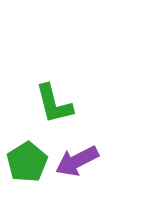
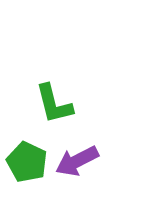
green pentagon: rotated 15 degrees counterclockwise
